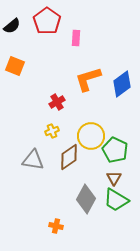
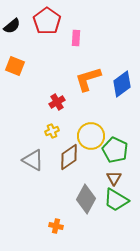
gray triangle: rotated 20 degrees clockwise
